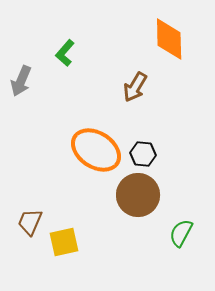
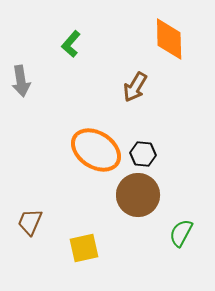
green L-shape: moved 6 px right, 9 px up
gray arrow: rotated 32 degrees counterclockwise
yellow square: moved 20 px right, 6 px down
